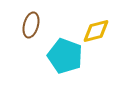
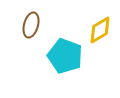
yellow diamond: moved 4 px right, 1 px up; rotated 16 degrees counterclockwise
